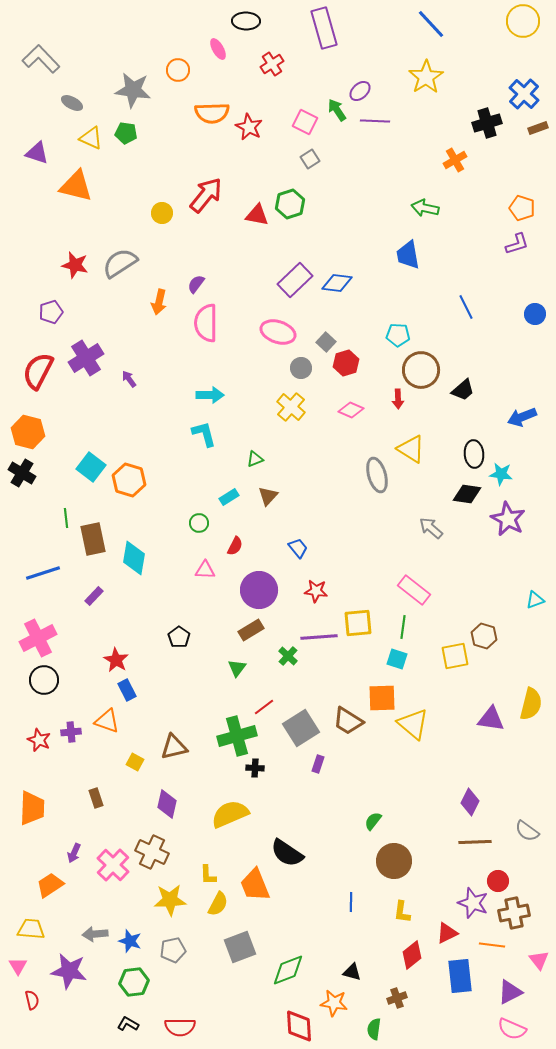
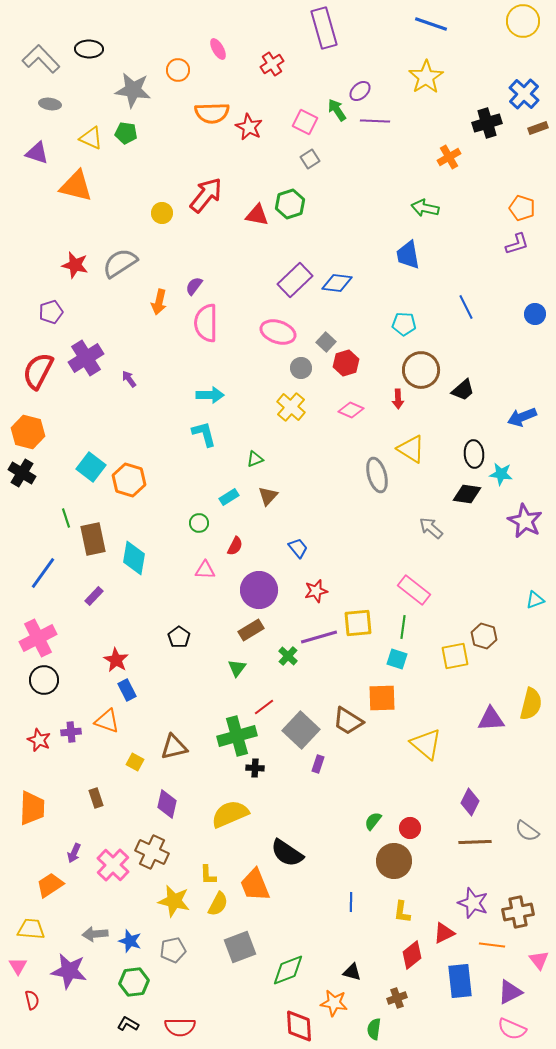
black ellipse at (246, 21): moved 157 px left, 28 px down
blue line at (431, 24): rotated 28 degrees counterclockwise
gray ellipse at (72, 103): moved 22 px left, 1 px down; rotated 20 degrees counterclockwise
orange cross at (455, 160): moved 6 px left, 3 px up
purple semicircle at (196, 284): moved 2 px left, 2 px down
cyan pentagon at (398, 335): moved 6 px right, 11 px up
green line at (66, 518): rotated 12 degrees counterclockwise
purple star at (508, 519): moved 17 px right, 2 px down
blue line at (43, 573): rotated 36 degrees counterclockwise
red star at (316, 591): rotated 20 degrees counterclockwise
purple line at (319, 637): rotated 12 degrees counterclockwise
purple triangle at (491, 719): rotated 12 degrees counterclockwise
yellow triangle at (413, 724): moved 13 px right, 20 px down
gray square at (301, 728): moved 2 px down; rotated 15 degrees counterclockwise
red circle at (498, 881): moved 88 px left, 53 px up
yellow star at (170, 900): moved 4 px right, 1 px down; rotated 16 degrees clockwise
brown cross at (514, 913): moved 4 px right, 1 px up
red triangle at (447, 933): moved 3 px left
blue rectangle at (460, 976): moved 5 px down
